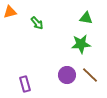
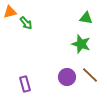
green arrow: moved 11 px left
green star: rotated 24 degrees clockwise
purple circle: moved 2 px down
